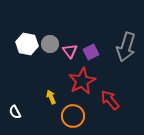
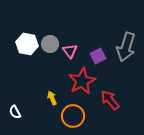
purple square: moved 7 px right, 4 px down
yellow arrow: moved 1 px right, 1 px down
